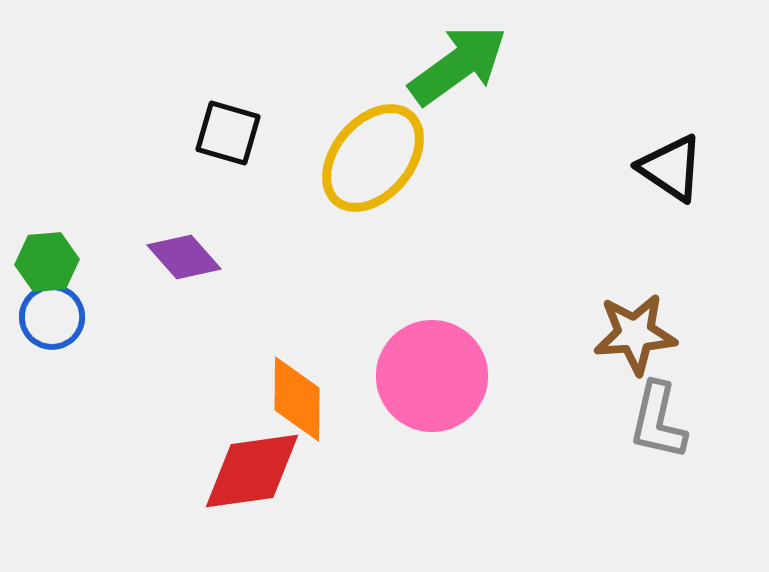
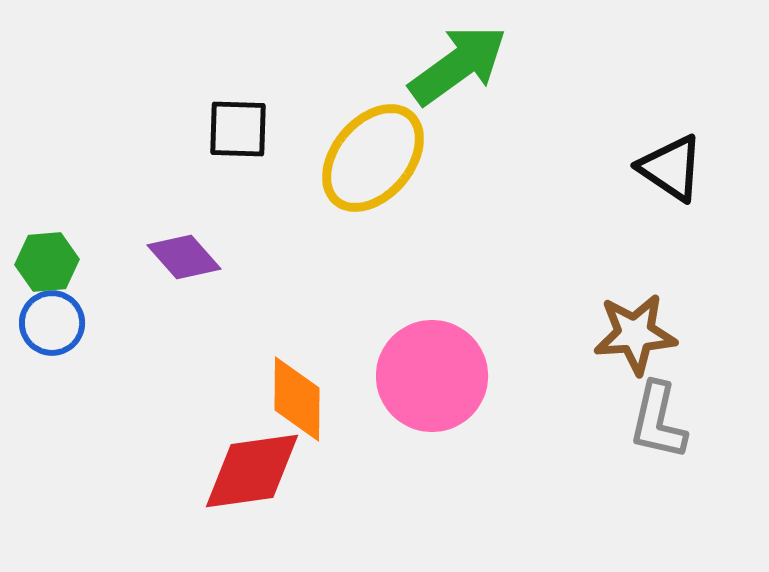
black square: moved 10 px right, 4 px up; rotated 14 degrees counterclockwise
blue circle: moved 6 px down
